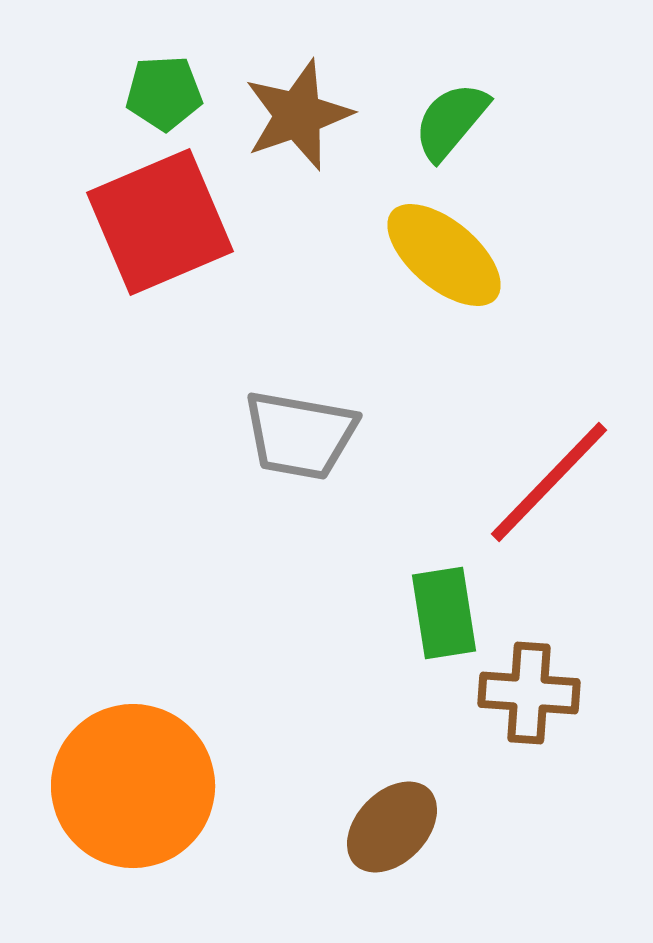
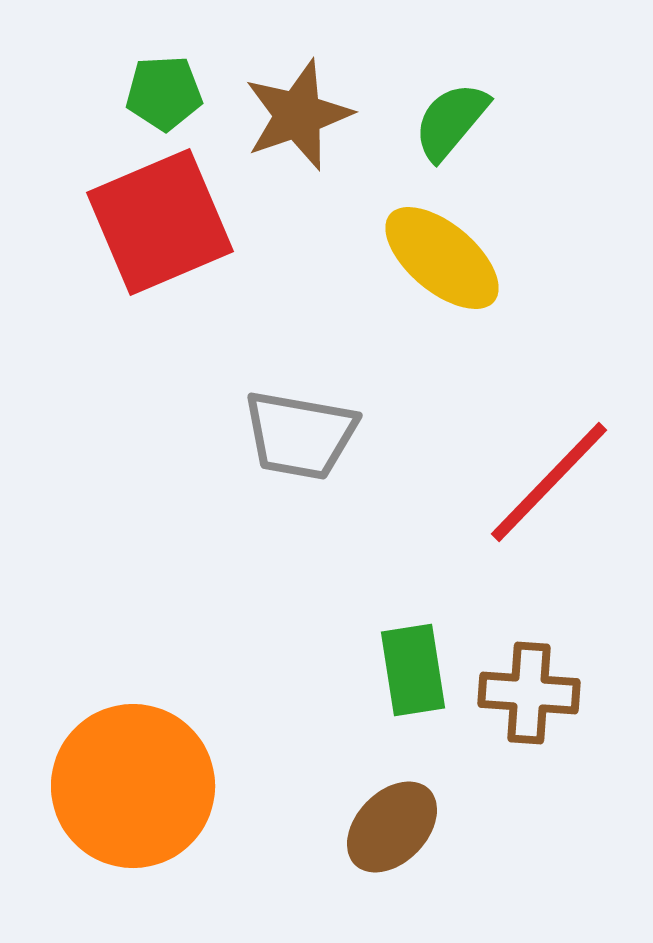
yellow ellipse: moved 2 px left, 3 px down
green rectangle: moved 31 px left, 57 px down
